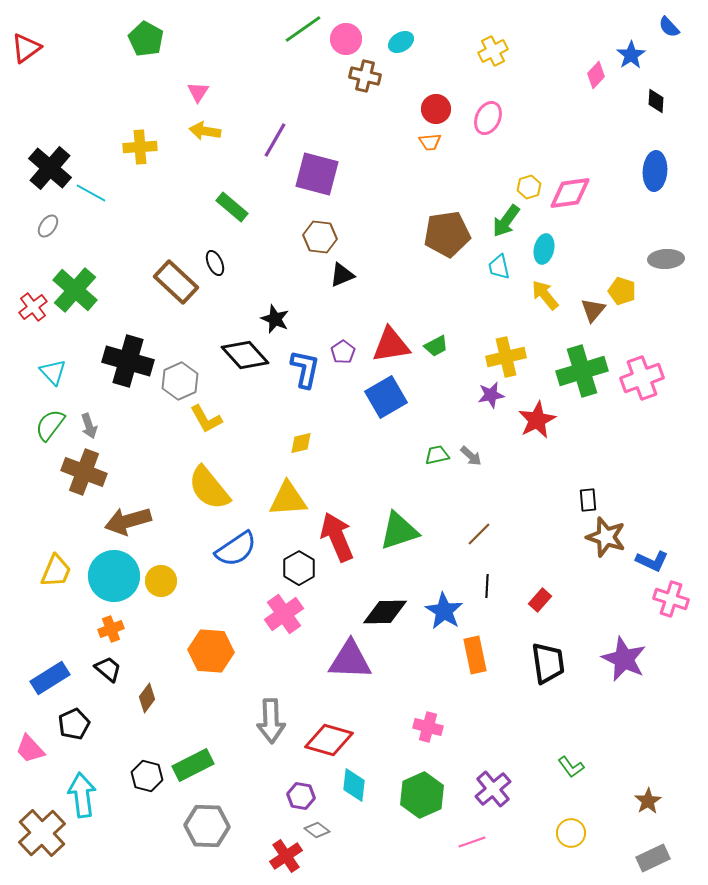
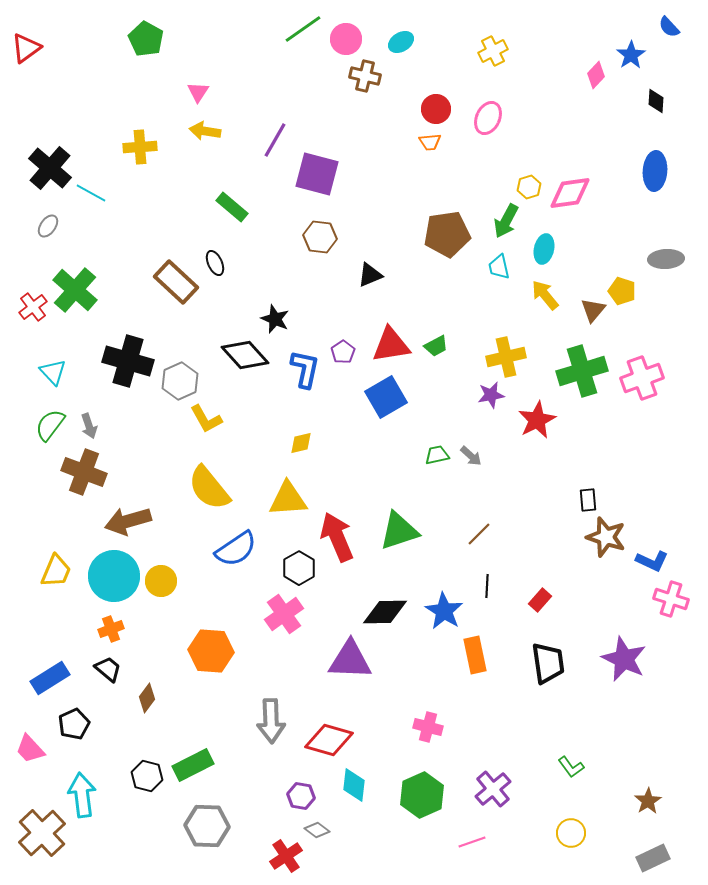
green arrow at (506, 221): rotated 8 degrees counterclockwise
black triangle at (342, 275): moved 28 px right
